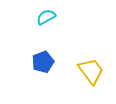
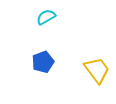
yellow trapezoid: moved 6 px right, 1 px up
